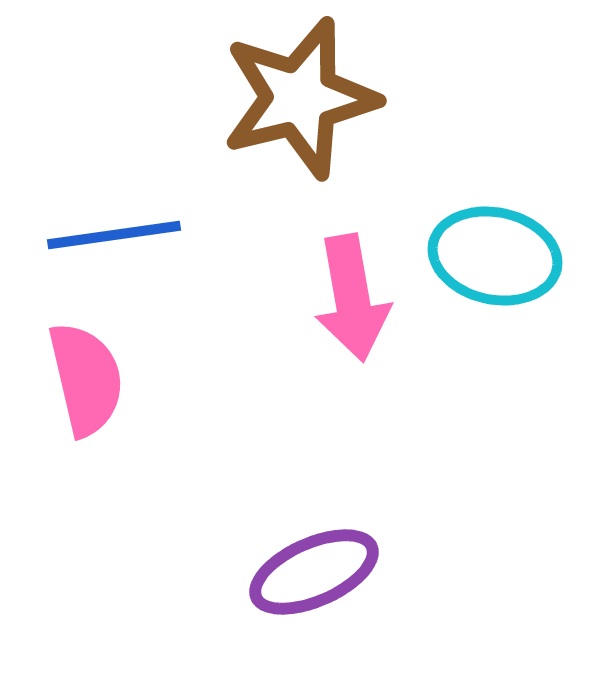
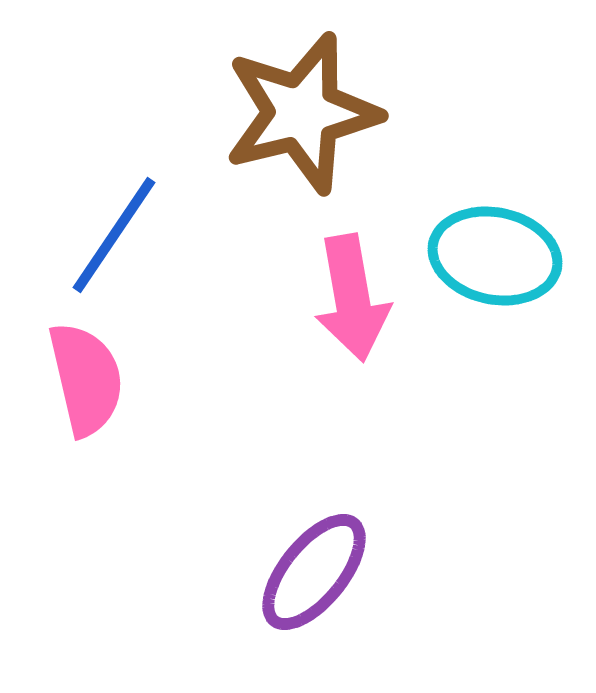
brown star: moved 2 px right, 15 px down
blue line: rotated 48 degrees counterclockwise
purple ellipse: rotated 27 degrees counterclockwise
